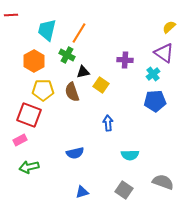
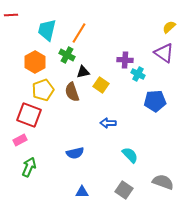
orange hexagon: moved 1 px right, 1 px down
cyan cross: moved 15 px left; rotated 24 degrees counterclockwise
yellow pentagon: rotated 20 degrees counterclockwise
blue arrow: rotated 84 degrees counterclockwise
cyan semicircle: rotated 132 degrees counterclockwise
green arrow: rotated 126 degrees clockwise
blue triangle: rotated 16 degrees clockwise
